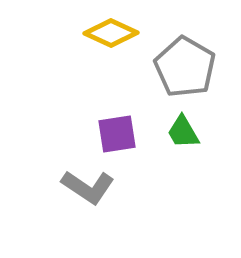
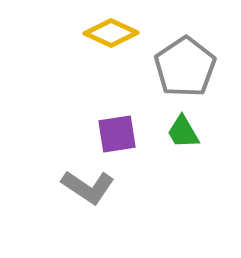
gray pentagon: rotated 8 degrees clockwise
